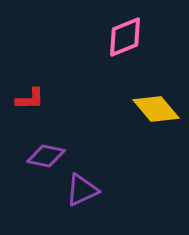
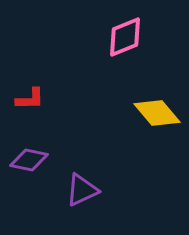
yellow diamond: moved 1 px right, 4 px down
purple diamond: moved 17 px left, 4 px down
